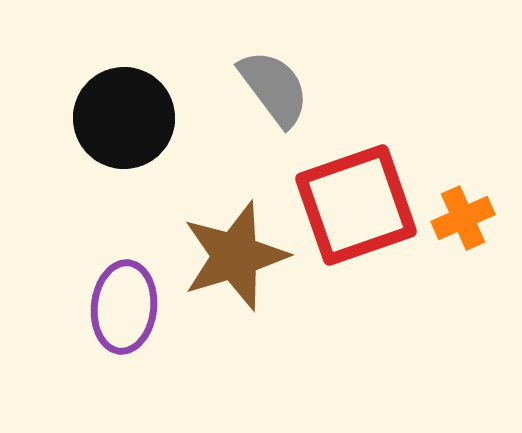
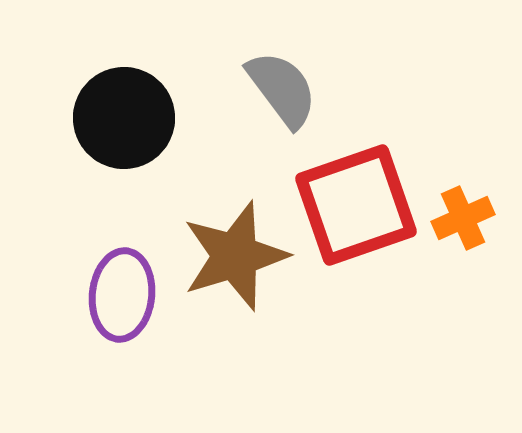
gray semicircle: moved 8 px right, 1 px down
purple ellipse: moved 2 px left, 12 px up
